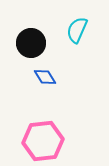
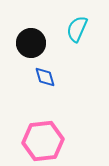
cyan semicircle: moved 1 px up
blue diamond: rotated 15 degrees clockwise
